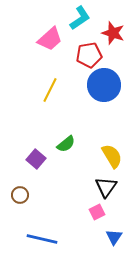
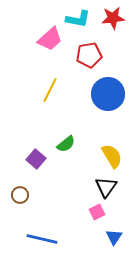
cyan L-shape: moved 2 px left, 1 px down; rotated 45 degrees clockwise
red star: moved 15 px up; rotated 25 degrees counterclockwise
blue circle: moved 4 px right, 9 px down
